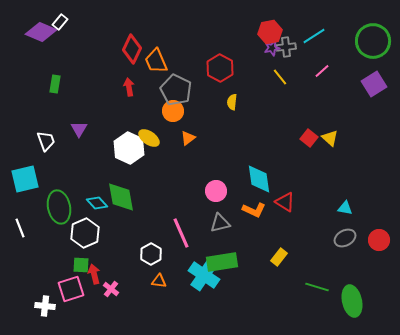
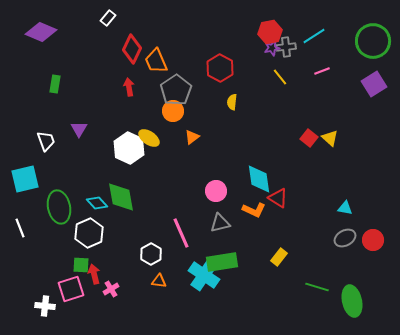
white rectangle at (60, 22): moved 48 px right, 4 px up
pink line at (322, 71): rotated 21 degrees clockwise
gray pentagon at (176, 90): rotated 12 degrees clockwise
orange triangle at (188, 138): moved 4 px right, 1 px up
red triangle at (285, 202): moved 7 px left, 4 px up
white hexagon at (85, 233): moved 4 px right
red circle at (379, 240): moved 6 px left
pink cross at (111, 289): rotated 21 degrees clockwise
